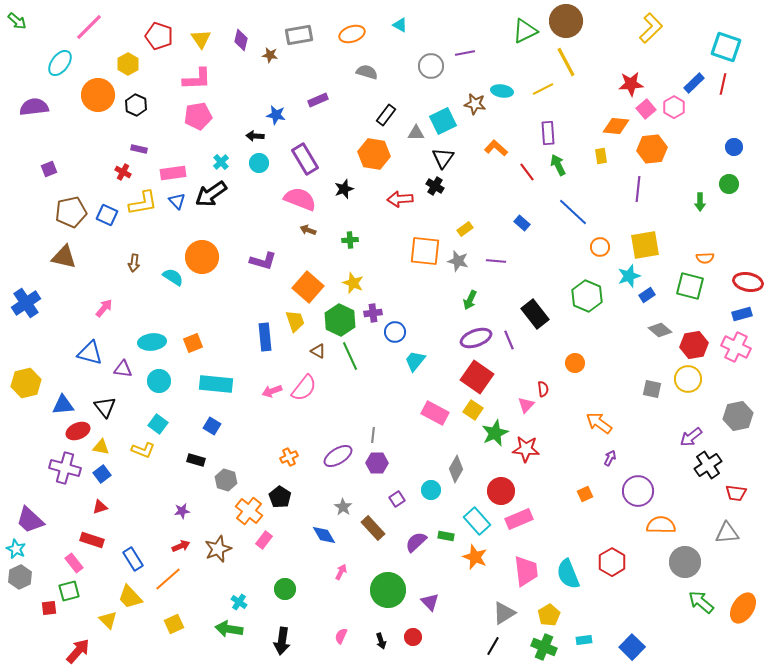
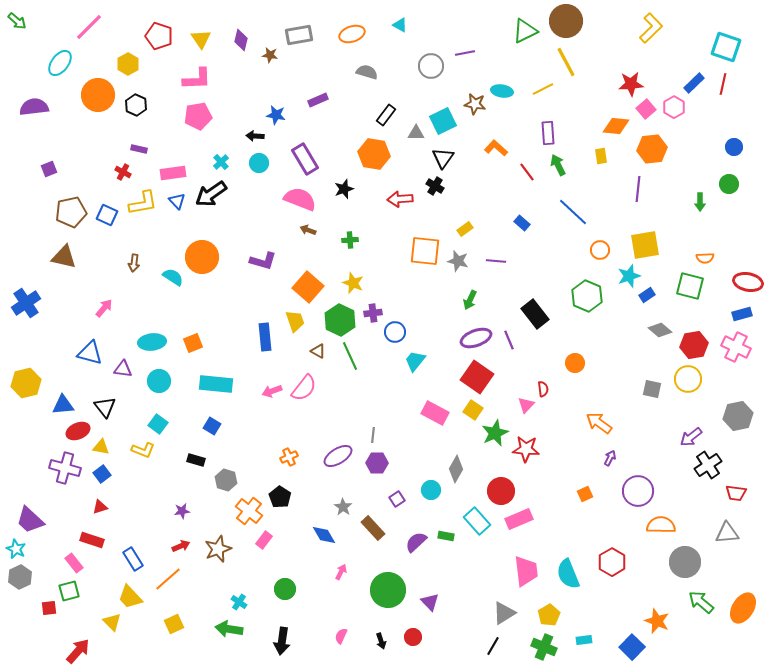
orange circle at (600, 247): moved 3 px down
orange star at (475, 557): moved 182 px right, 64 px down
yellow triangle at (108, 620): moved 4 px right, 2 px down
